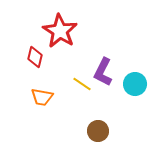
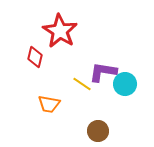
purple L-shape: rotated 72 degrees clockwise
cyan circle: moved 10 px left
orange trapezoid: moved 7 px right, 7 px down
